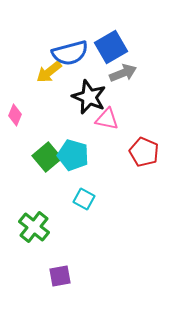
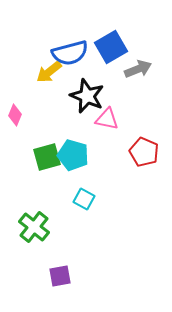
gray arrow: moved 15 px right, 4 px up
black star: moved 2 px left, 1 px up
green square: rotated 24 degrees clockwise
